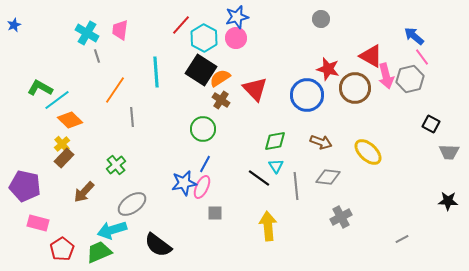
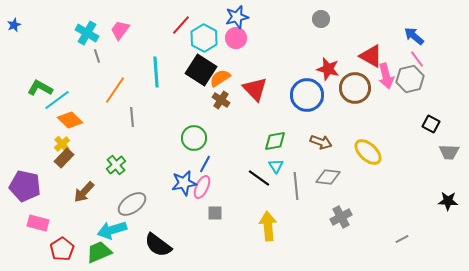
pink trapezoid at (120, 30): rotated 30 degrees clockwise
pink line at (422, 57): moved 5 px left, 2 px down
green circle at (203, 129): moved 9 px left, 9 px down
